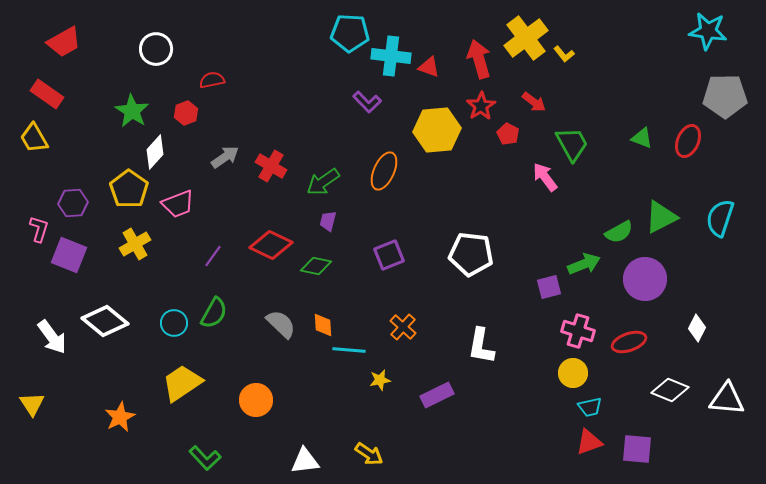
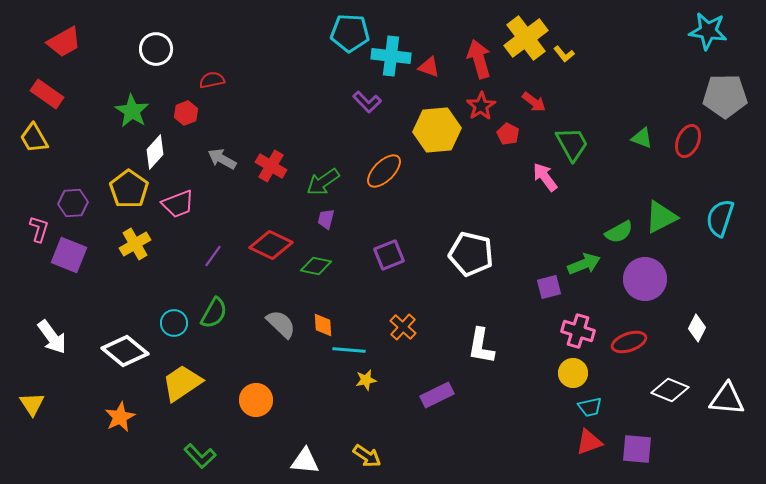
gray arrow at (225, 157): moved 3 px left, 2 px down; rotated 116 degrees counterclockwise
orange ellipse at (384, 171): rotated 21 degrees clockwise
purple trapezoid at (328, 221): moved 2 px left, 2 px up
white pentagon at (471, 254): rotated 6 degrees clockwise
white diamond at (105, 321): moved 20 px right, 30 px down
yellow star at (380, 380): moved 14 px left
yellow arrow at (369, 454): moved 2 px left, 2 px down
green L-shape at (205, 458): moved 5 px left, 2 px up
white triangle at (305, 461): rotated 12 degrees clockwise
